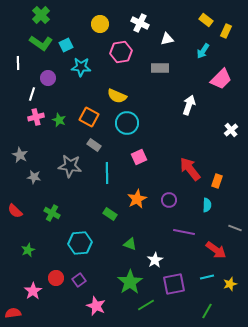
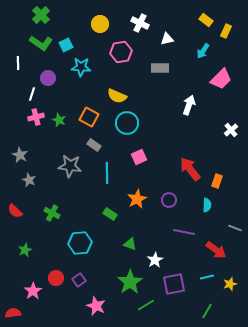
gray star at (34, 177): moved 5 px left, 3 px down; rotated 16 degrees clockwise
green star at (28, 250): moved 3 px left
